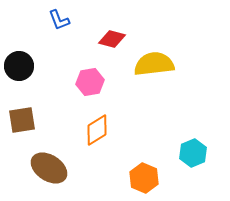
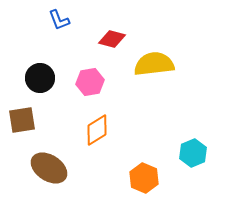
black circle: moved 21 px right, 12 px down
